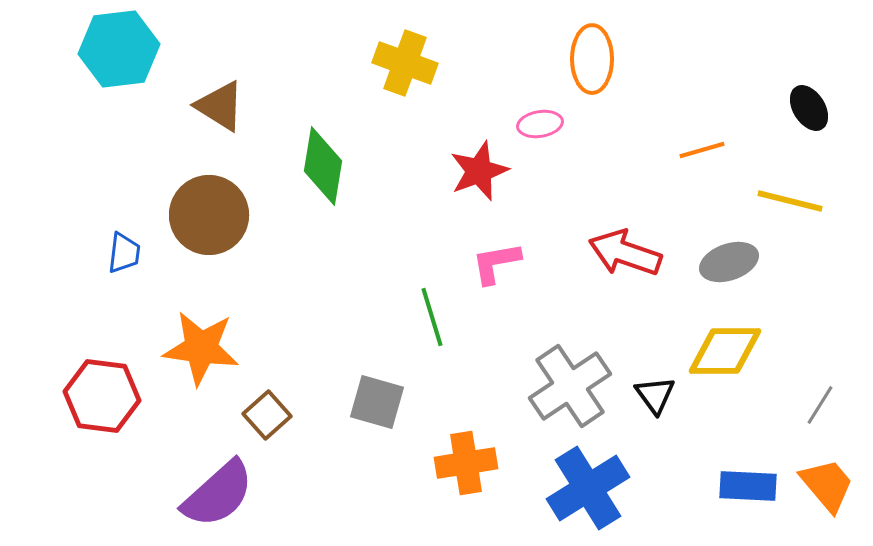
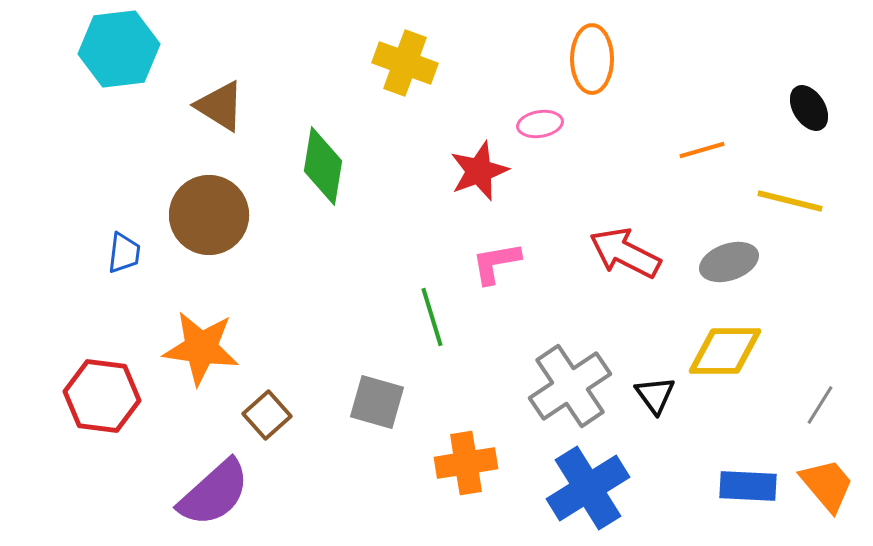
red arrow: rotated 8 degrees clockwise
purple semicircle: moved 4 px left, 1 px up
